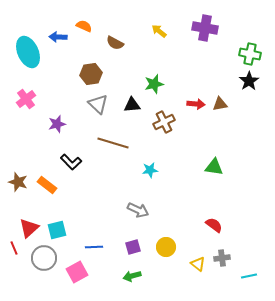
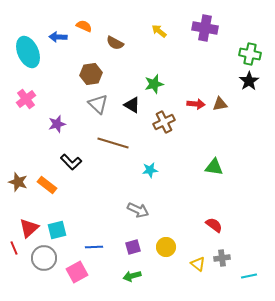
black triangle: rotated 36 degrees clockwise
